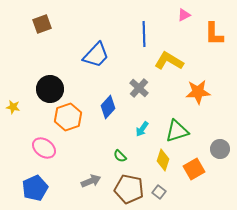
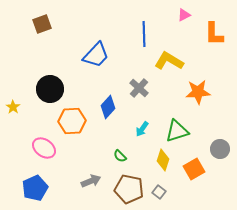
yellow star: rotated 24 degrees clockwise
orange hexagon: moved 4 px right, 4 px down; rotated 16 degrees clockwise
